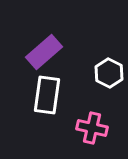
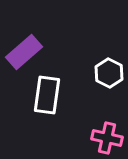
purple rectangle: moved 20 px left
pink cross: moved 15 px right, 10 px down
